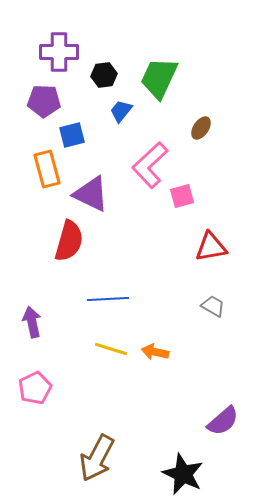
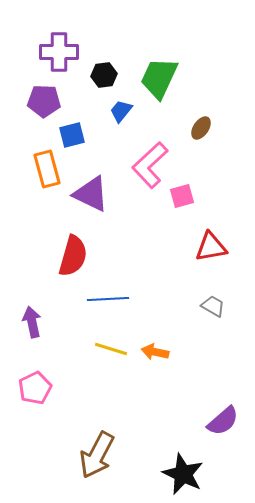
red semicircle: moved 4 px right, 15 px down
brown arrow: moved 3 px up
